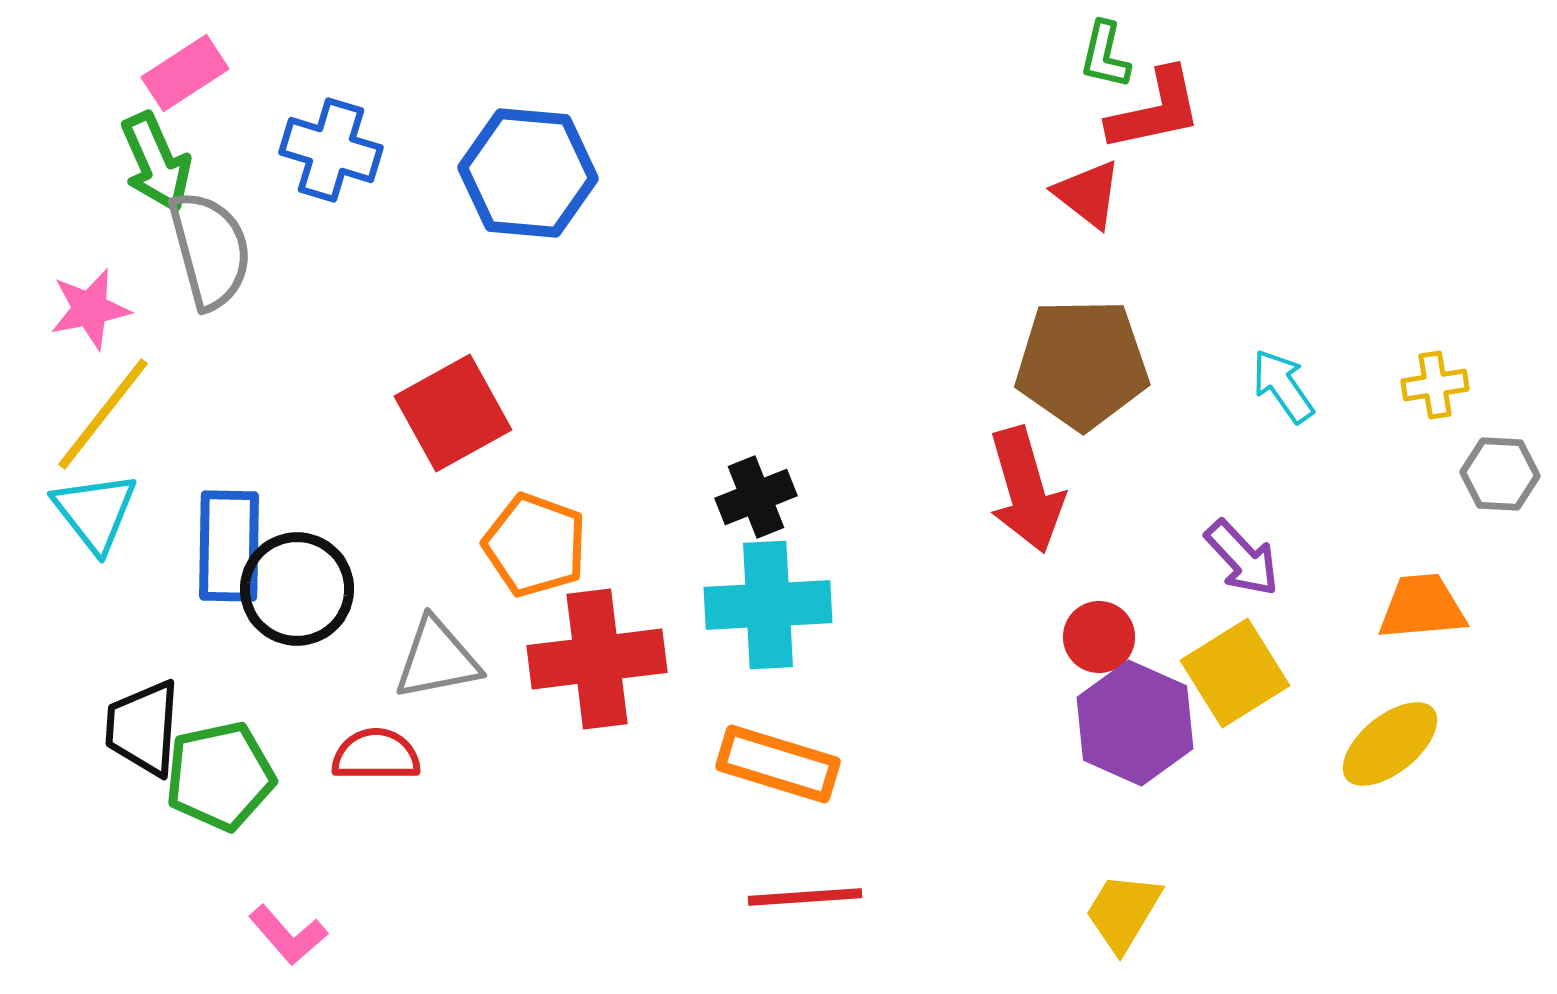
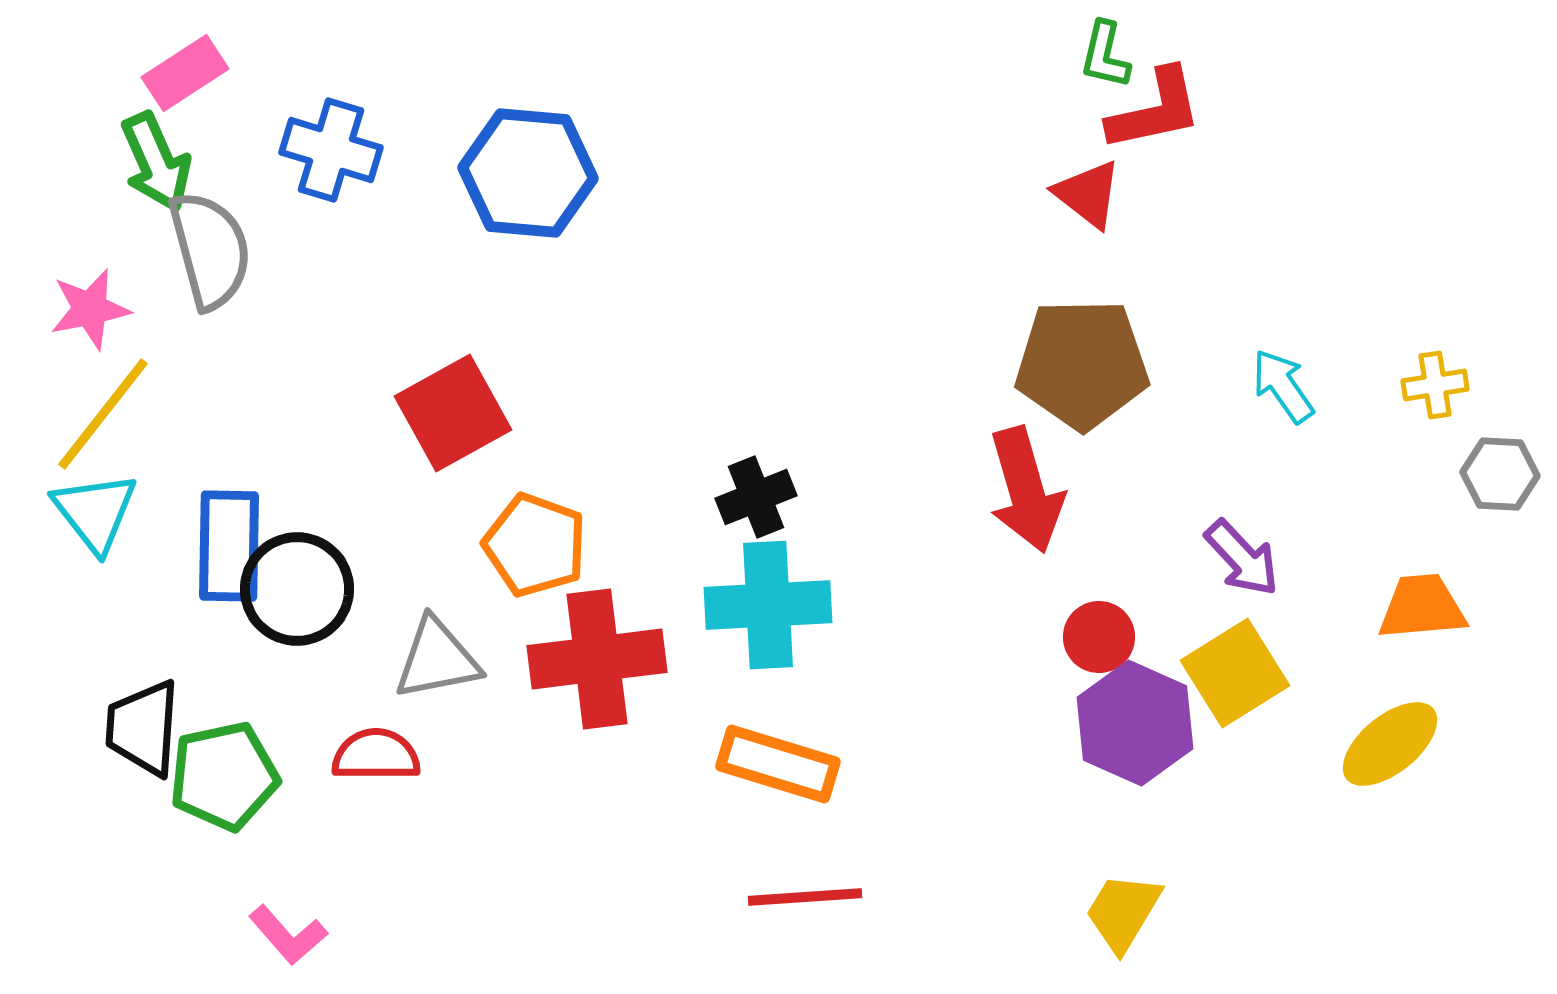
green pentagon: moved 4 px right
